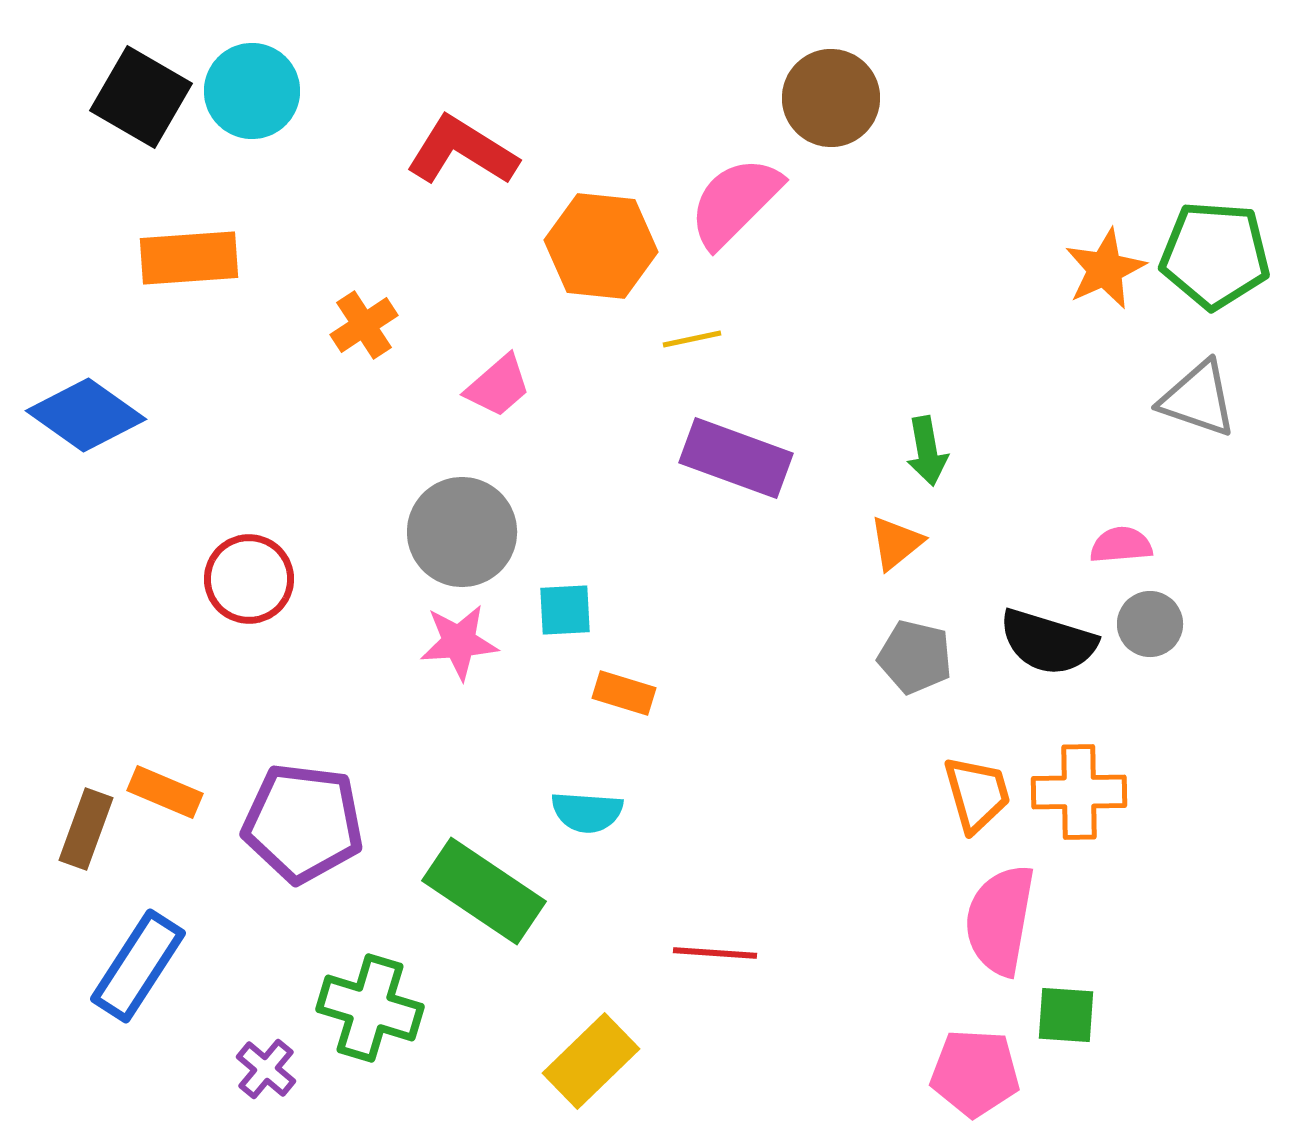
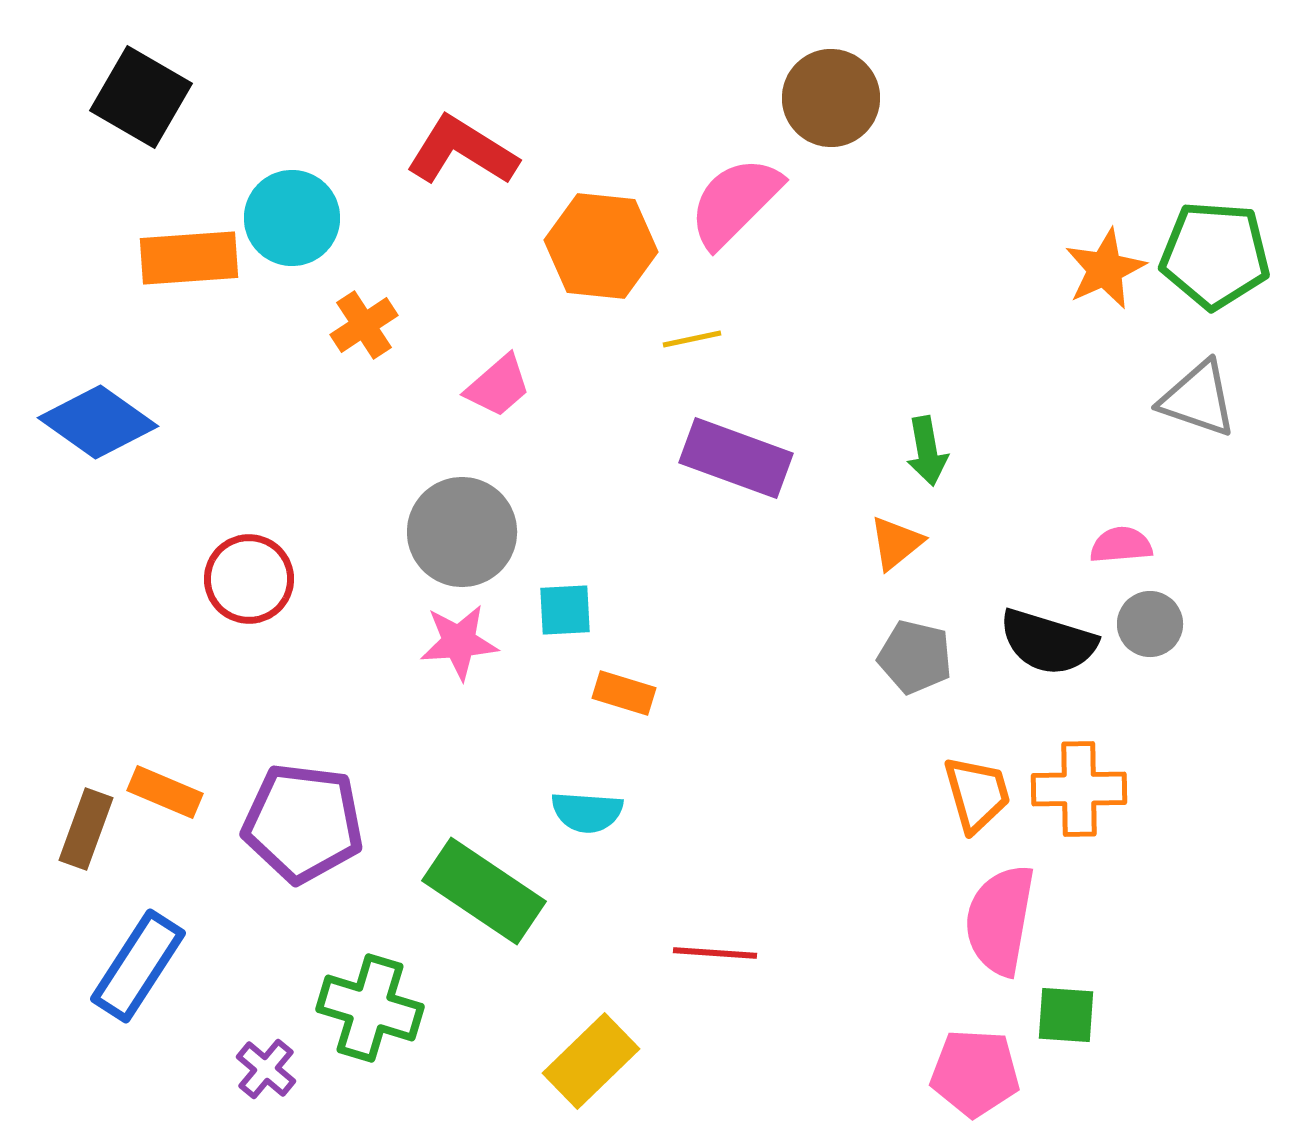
cyan circle at (252, 91): moved 40 px right, 127 px down
blue diamond at (86, 415): moved 12 px right, 7 px down
orange cross at (1079, 792): moved 3 px up
